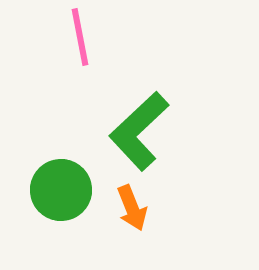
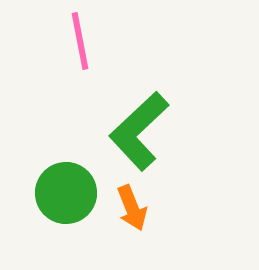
pink line: moved 4 px down
green circle: moved 5 px right, 3 px down
